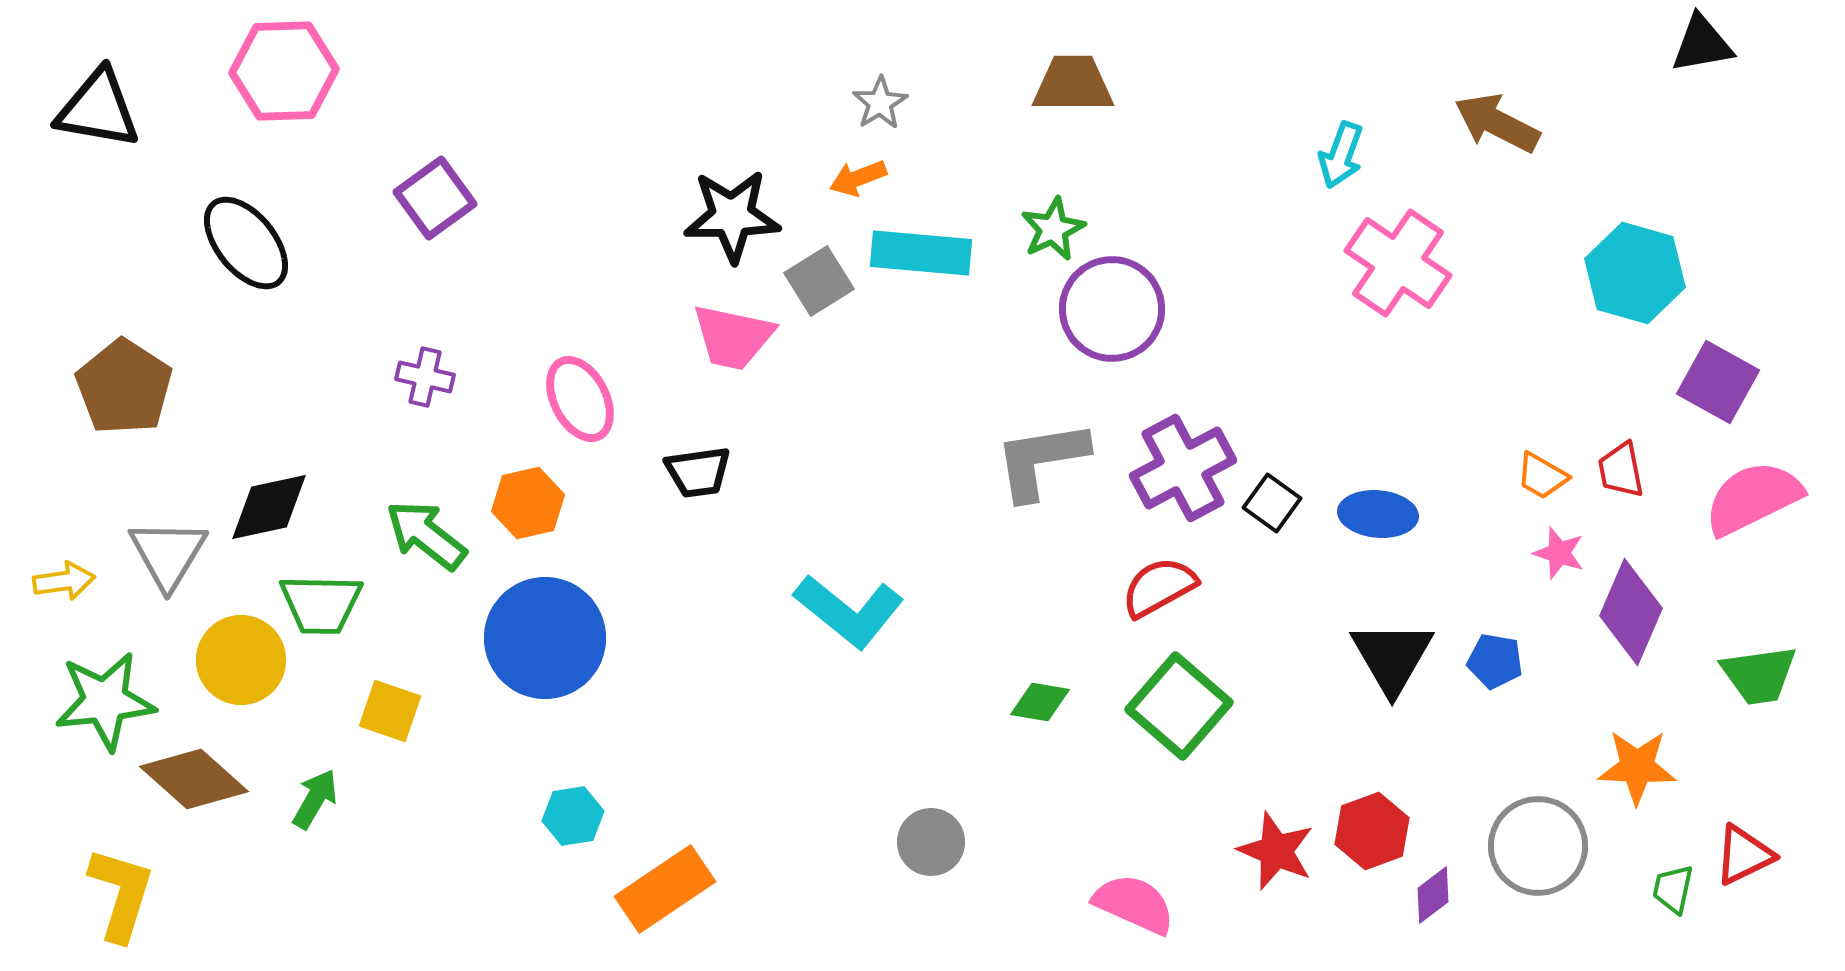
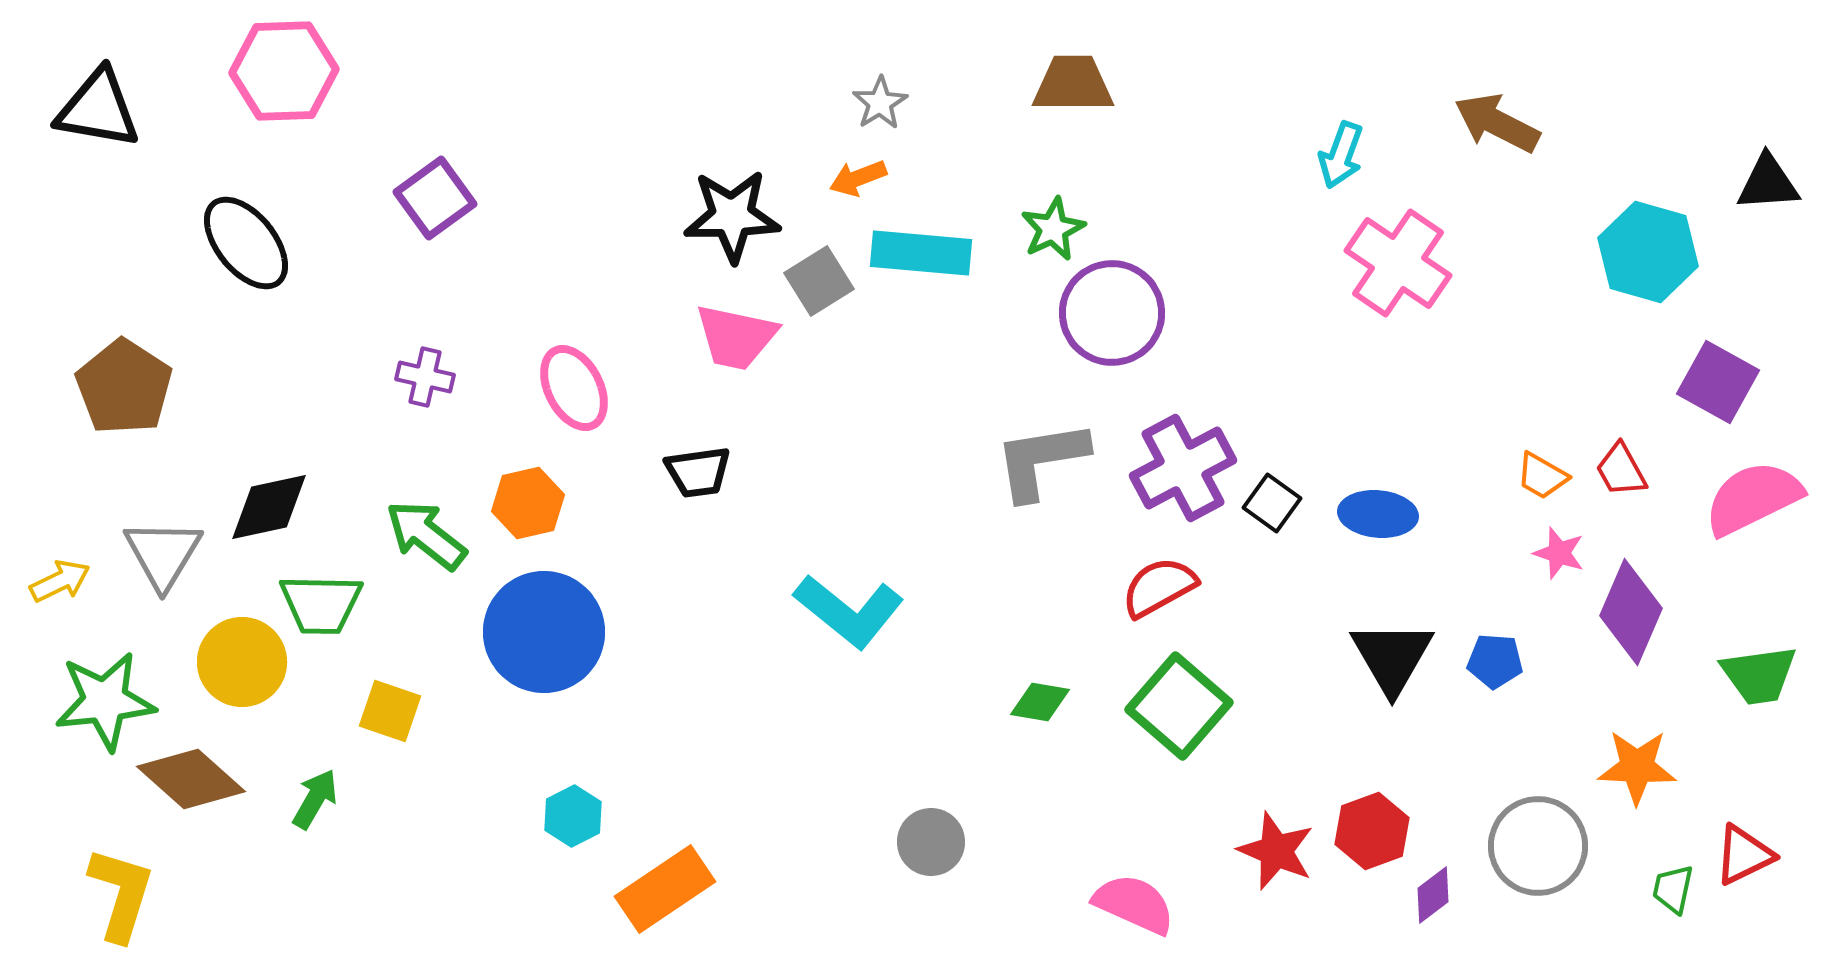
black triangle at (1702, 44): moved 66 px right, 139 px down; rotated 6 degrees clockwise
cyan hexagon at (1635, 273): moved 13 px right, 21 px up
purple circle at (1112, 309): moved 4 px down
pink trapezoid at (733, 337): moved 3 px right
pink ellipse at (580, 399): moved 6 px left, 11 px up
red trapezoid at (1621, 470): rotated 18 degrees counterclockwise
gray triangle at (168, 554): moved 5 px left
yellow arrow at (64, 581): moved 4 px left; rotated 18 degrees counterclockwise
blue circle at (545, 638): moved 1 px left, 6 px up
yellow circle at (241, 660): moved 1 px right, 2 px down
blue pentagon at (1495, 661): rotated 6 degrees counterclockwise
brown diamond at (194, 779): moved 3 px left
cyan hexagon at (573, 816): rotated 18 degrees counterclockwise
